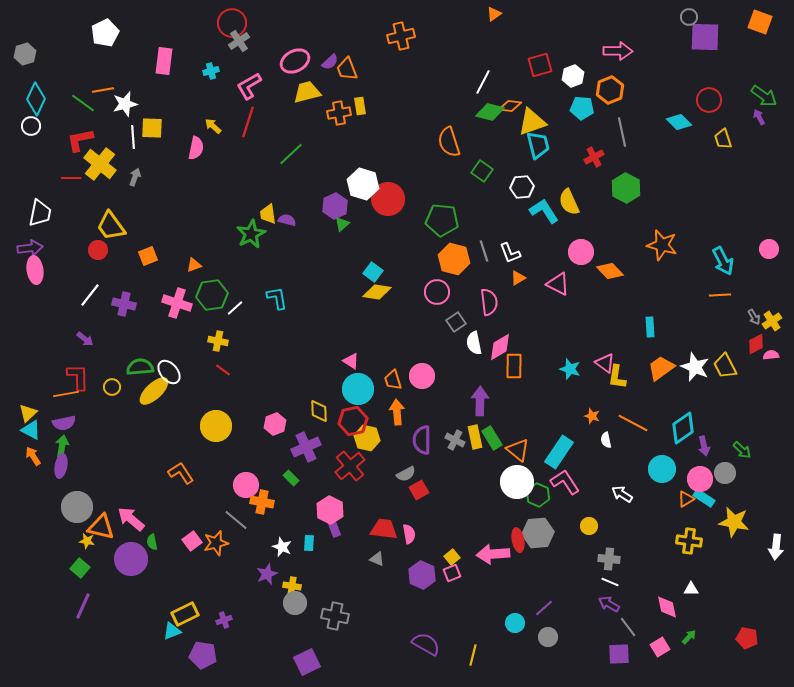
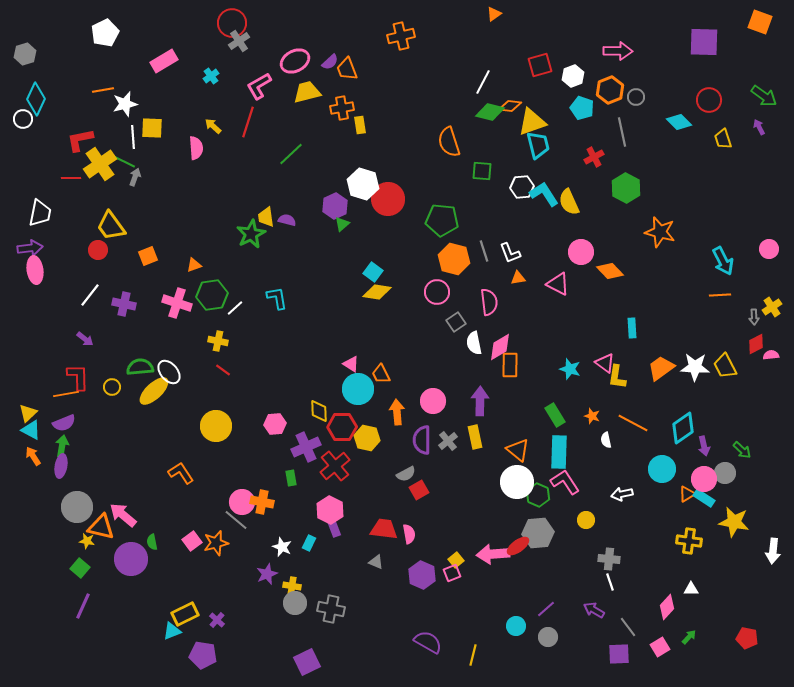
gray circle at (689, 17): moved 53 px left, 80 px down
purple square at (705, 37): moved 1 px left, 5 px down
pink rectangle at (164, 61): rotated 52 degrees clockwise
cyan cross at (211, 71): moved 5 px down; rotated 21 degrees counterclockwise
pink L-shape at (249, 86): moved 10 px right
green line at (83, 103): moved 40 px right, 58 px down; rotated 10 degrees counterclockwise
yellow rectangle at (360, 106): moved 19 px down
cyan pentagon at (582, 108): rotated 15 degrees clockwise
orange cross at (339, 113): moved 3 px right, 5 px up
purple arrow at (759, 117): moved 10 px down
white circle at (31, 126): moved 8 px left, 7 px up
pink semicircle at (196, 148): rotated 15 degrees counterclockwise
yellow cross at (100, 164): rotated 16 degrees clockwise
green square at (482, 171): rotated 30 degrees counterclockwise
cyan L-shape at (544, 211): moved 17 px up
yellow trapezoid at (268, 214): moved 2 px left, 3 px down
orange star at (662, 245): moved 2 px left, 13 px up
orange triangle at (518, 278): rotated 21 degrees clockwise
gray arrow at (754, 317): rotated 28 degrees clockwise
yellow cross at (772, 321): moved 14 px up
cyan rectangle at (650, 327): moved 18 px left, 1 px down
pink triangle at (351, 361): moved 3 px down
orange rectangle at (514, 366): moved 4 px left, 1 px up
white star at (695, 367): rotated 20 degrees counterclockwise
pink circle at (422, 376): moved 11 px right, 25 px down
orange trapezoid at (393, 380): moved 12 px left, 6 px up; rotated 10 degrees counterclockwise
red hexagon at (353, 421): moved 11 px left, 6 px down; rotated 12 degrees clockwise
purple semicircle at (64, 423): rotated 10 degrees counterclockwise
pink hexagon at (275, 424): rotated 15 degrees clockwise
green rectangle at (492, 438): moved 63 px right, 23 px up
gray cross at (455, 440): moved 7 px left, 1 px down; rotated 24 degrees clockwise
cyan rectangle at (559, 452): rotated 32 degrees counterclockwise
red cross at (350, 466): moved 15 px left
green rectangle at (291, 478): rotated 35 degrees clockwise
pink circle at (700, 479): moved 4 px right
pink circle at (246, 485): moved 4 px left, 17 px down
white arrow at (622, 494): rotated 45 degrees counterclockwise
orange triangle at (686, 499): moved 1 px right, 5 px up
pink arrow at (131, 519): moved 8 px left, 4 px up
yellow circle at (589, 526): moved 3 px left, 6 px up
red ellipse at (518, 540): moved 6 px down; rotated 65 degrees clockwise
cyan rectangle at (309, 543): rotated 21 degrees clockwise
white arrow at (776, 547): moved 3 px left, 4 px down
yellow square at (452, 557): moved 4 px right, 3 px down
gray triangle at (377, 559): moved 1 px left, 3 px down
white line at (610, 582): rotated 48 degrees clockwise
purple arrow at (609, 604): moved 15 px left, 6 px down
pink diamond at (667, 607): rotated 55 degrees clockwise
purple line at (544, 608): moved 2 px right, 1 px down
gray cross at (335, 616): moved 4 px left, 7 px up
purple cross at (224, 620): moved 7 px left; rotated 28 degrees counterclockwise
cyan circle at (515, 623): moved 1 px right, 3 px down
purple semicircle at (426, 644): moved 2 px right, 2 px up
